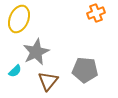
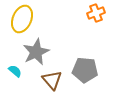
yellow ellipse: moved 3 px right
cyan semicircle: rotated 96 degrees counterclockwise
brown triangle: moved 4 px right, 1 px up; rotated 20 degrees counterclockwise
